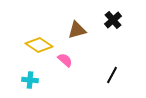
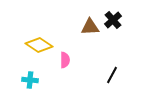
brown triangle: moved 13 px right, 3 px up; rotated 12 degrees clockwise
pink semicircle: rotated 49 degrees clockwise
